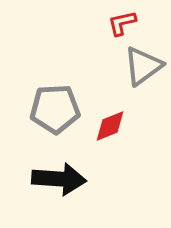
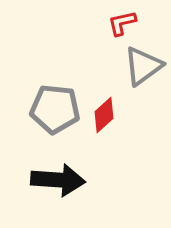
gray pentagon: rotated 9 degrees clockwise
red diamond: moved 6 px left, 11 px up; rotated 21 degrees counterclockwise
black arrow: moved 1 px left, 1 px down
